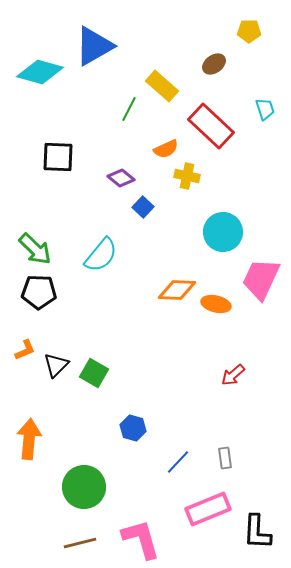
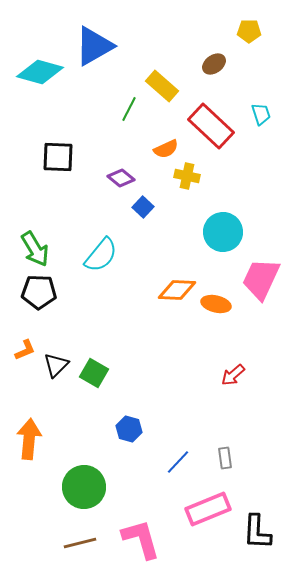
cyan trapezoid: moved 4 px left, 5 px down
green arrow: rotated 15 degrees clockwise
blue hexagon: moved 4 px left, 1 px down
